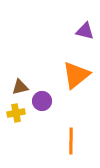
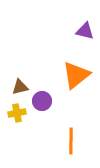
yellow cross: moved 1 px right
